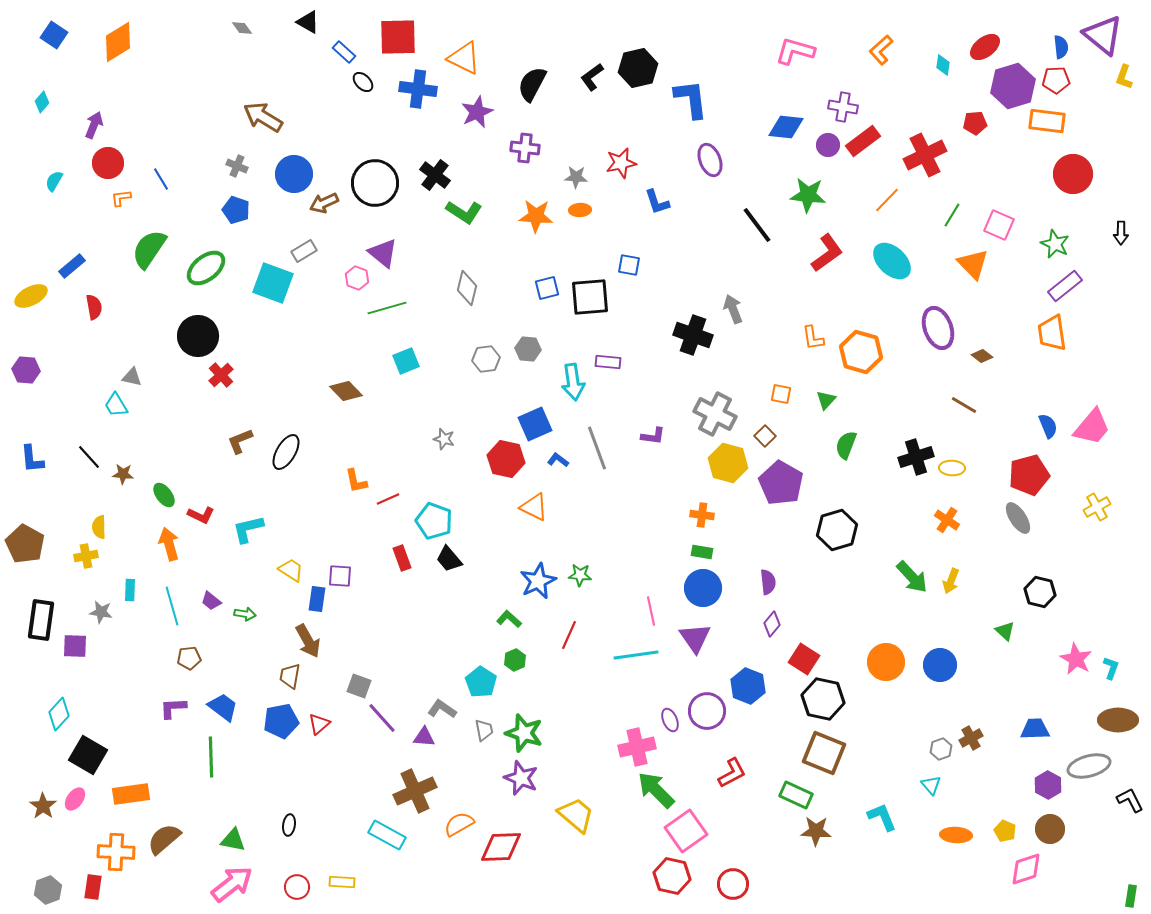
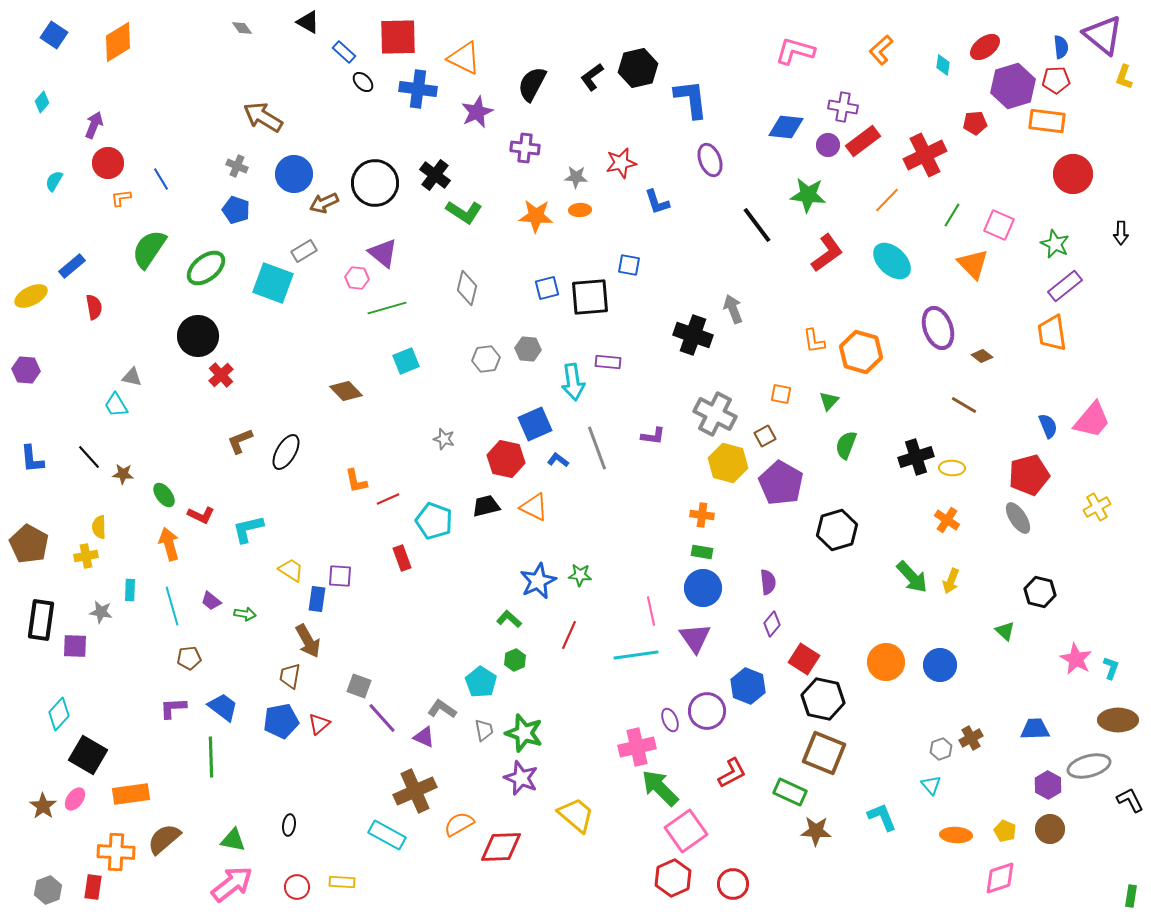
pink hexagon at (357, 278): rotated 15 degrees counterclockwise
orange L-shape at (813, 338): moved 1 px right, 3 px down
green triangle at (826, 400): moved 3 px right, 1 px down
pink trapezoid at (1092, 427): moved 7 px up
brown square at (765, 436): rotated 15 degrees clockwise
brown pentagon at (25, 544): moved 4 px right
black trapezoid at (449, 559): moved 37 px right, 53 px up; rotated 116 degrees clockwise
purple triangle at (424, 737): rotated 20 degrees clockwise
green arrow at (656, 790): moved 4 px right, 2 px up
green rectangle at (796, 795): moved 6 px left, 3 px up
pink diamond at (1026, 869): moved 26 px left, 9 px down
red hexagon at (672, 876): moved 1 px right, 2 px down; rotated 24 degrees clockwise
